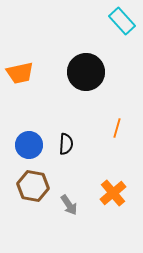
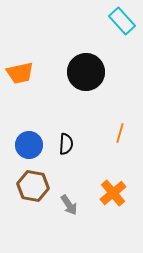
orange line: moved 3 px right, 5 px down
